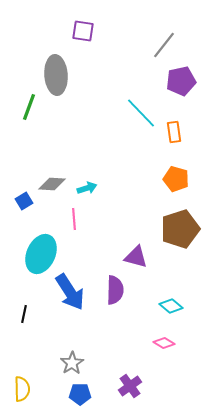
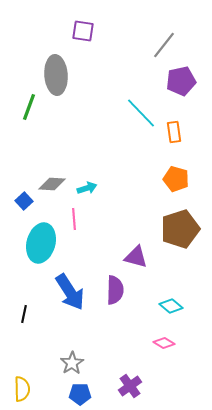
blue square: rotated 12 degrees counterclockwise
cyan ellipse: moved 11 px up; rotated 9 degrees counterclockwise
